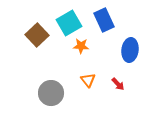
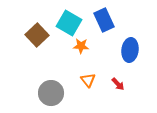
cyan square: rotated 30 degrees counterclockwise
